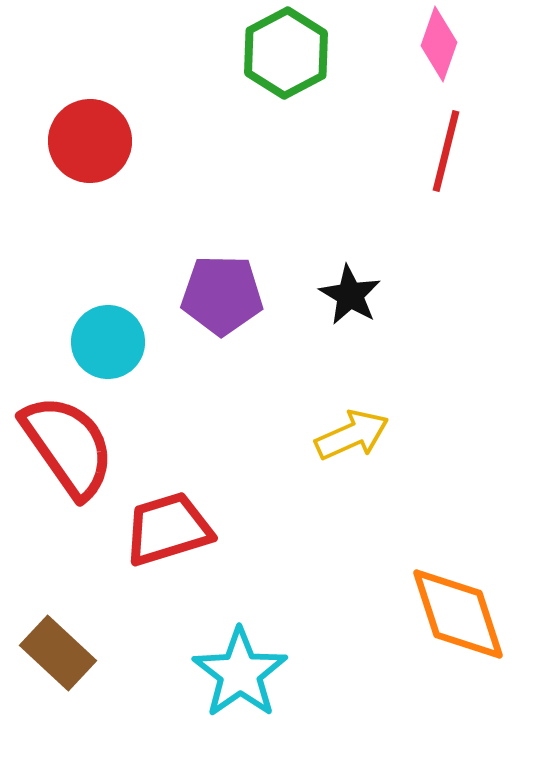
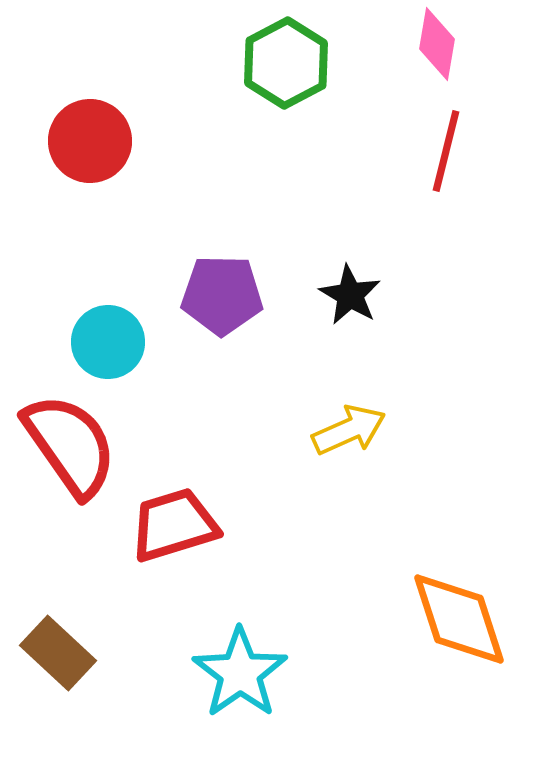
pink diamond: moved 2 px left; rotated 10 degrees counterclockwise
green hexagon: moved 10 px down
yellow arrow: moved 3 px left, 5 px up
red semicircle: moved 2 px right, 1 px up
red trapezoid: moved 6 px right, 4 px up
orange diamond: moved 1 px right, 5 px down
